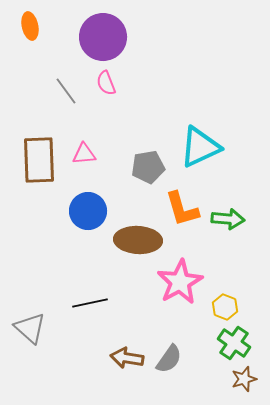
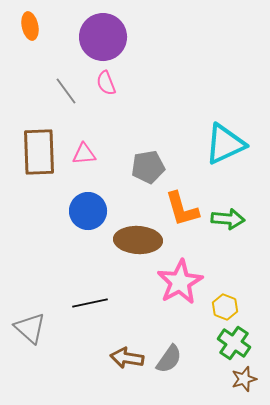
cyan triangle: moved 25 px right, 3 px up
brown rectangle: moved 8 px up
